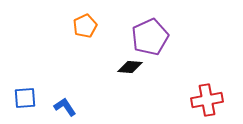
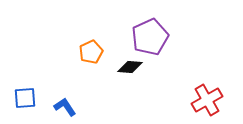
orange pentagon: moved 6 px right, 26 px down
red cross: rotated 20 degrees counterclockwise
